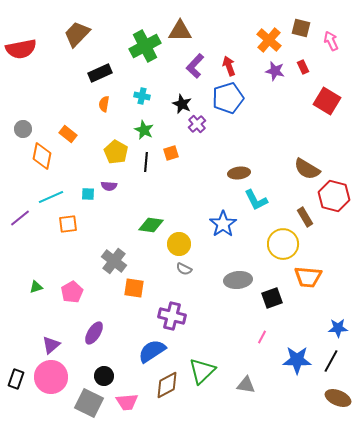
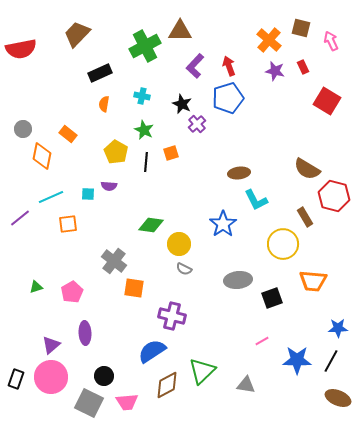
orange trapezoid at (308, 277): moved 5 px right, 4 px down
purple ellipse at (94, 333): moved 9 px left; rotated 35 degrees counterclockwise
pink line at (262, 337): moved 4 px down; rotated 32 degrees clockwise
